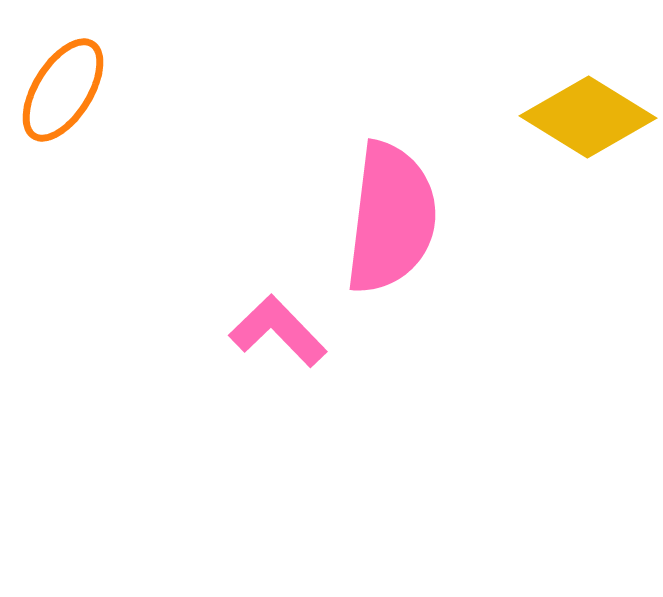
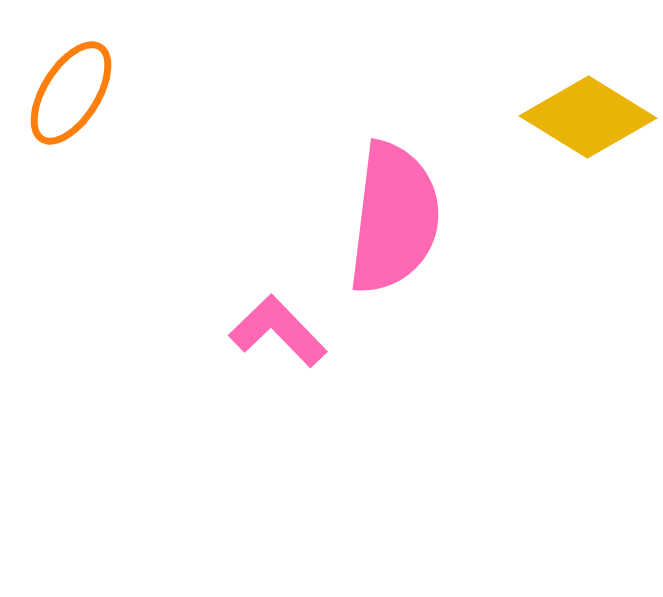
orange ellipse: moved 8 px right, 3 px down
pink semicircle: moved 3 px right
